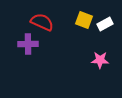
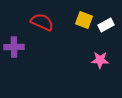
white rectangle: moved 1 px right, 1 px down
purple cross: moved 14 px left, 3 px down
